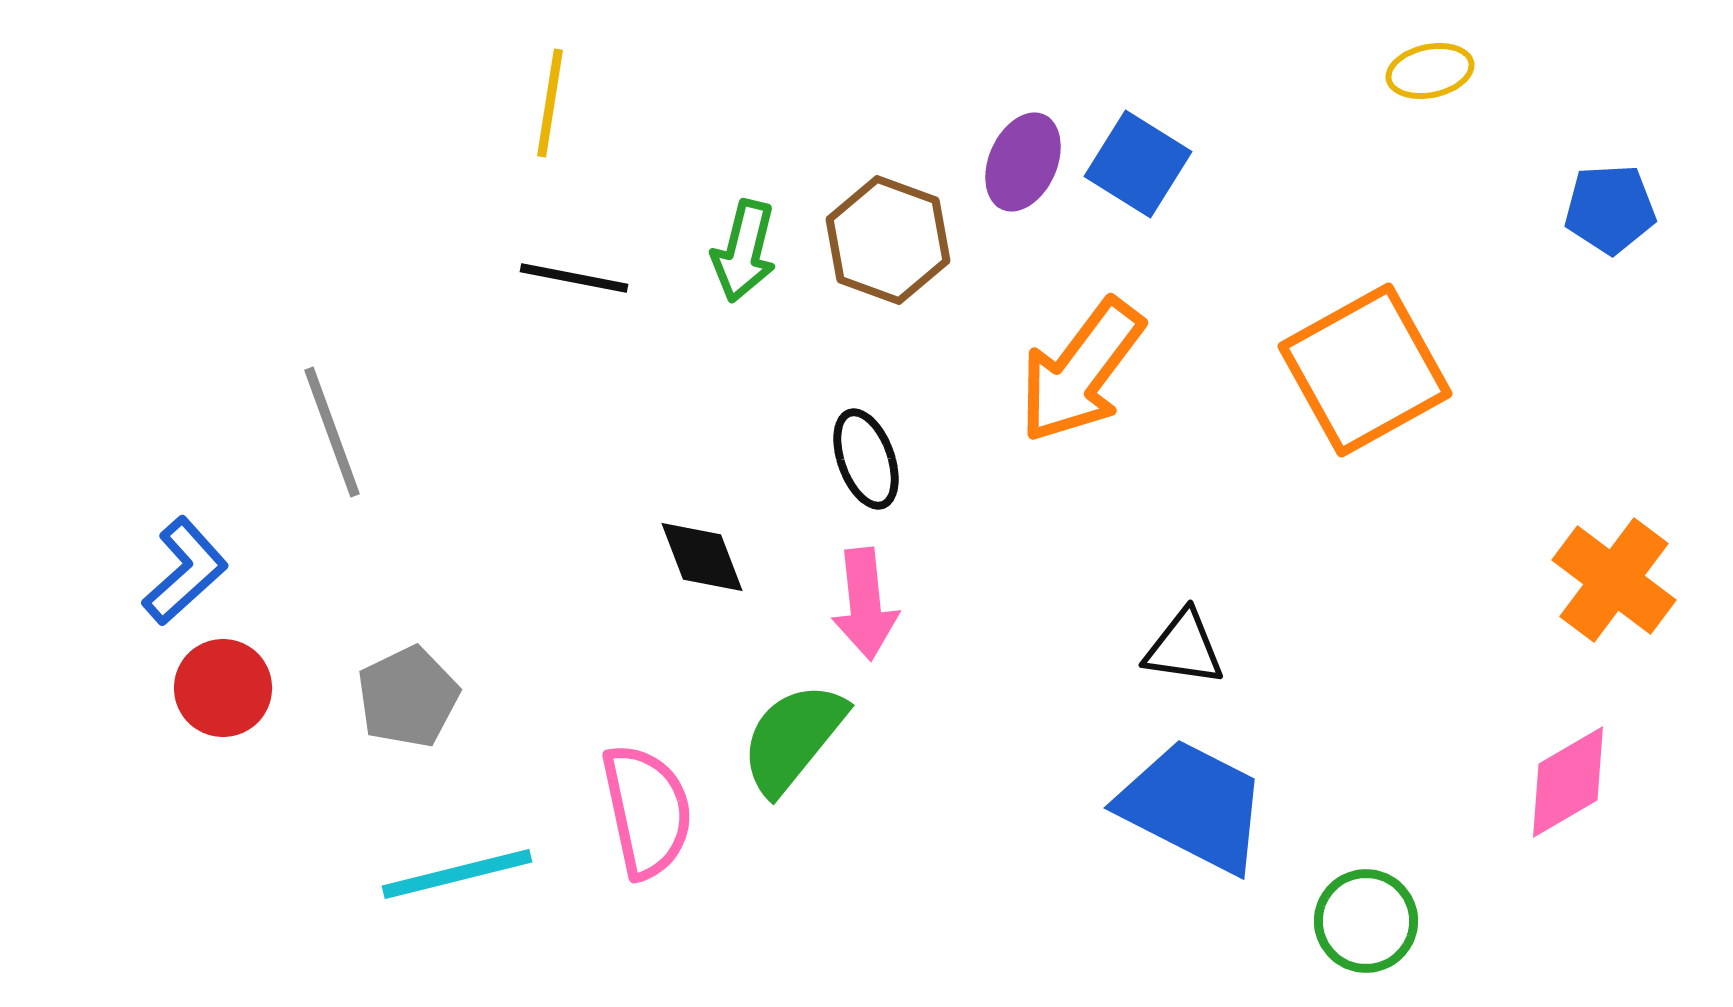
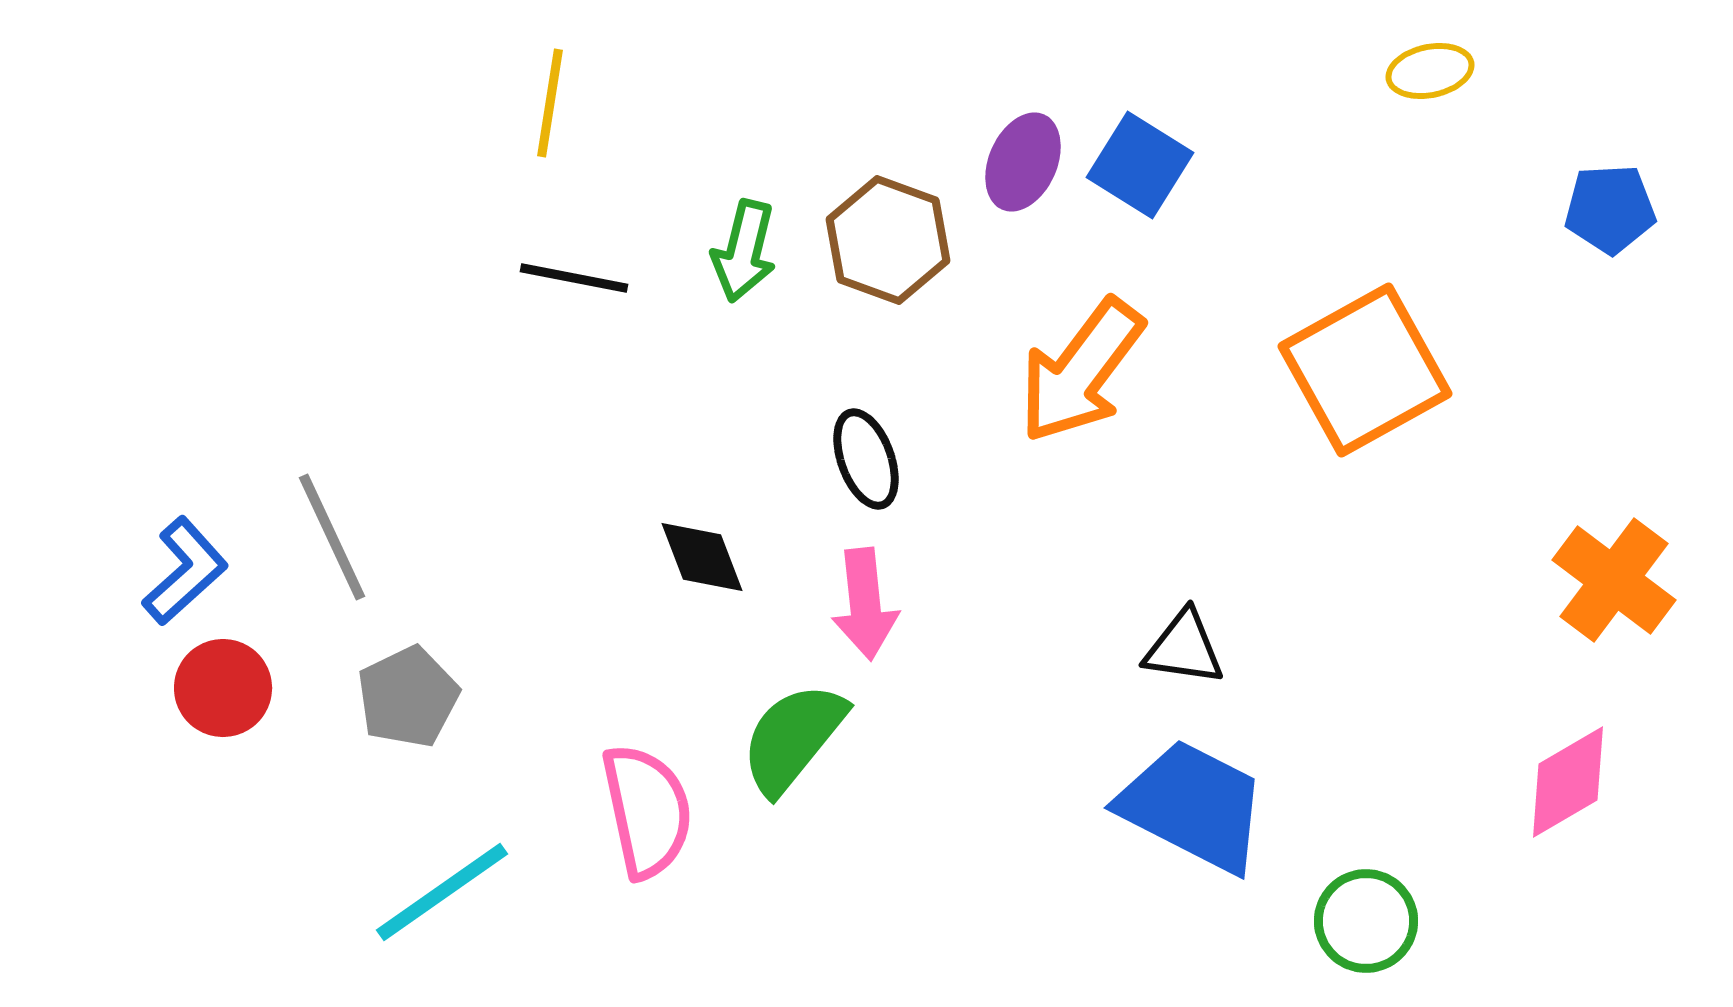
blue square: moved 2 px right, 1 px down
gray line: moved 105 px down; rotated 5 degrees counterclockwise
cyan line: moved 15 px left, 18 px down; rotated 21 degrees counterclockwise
